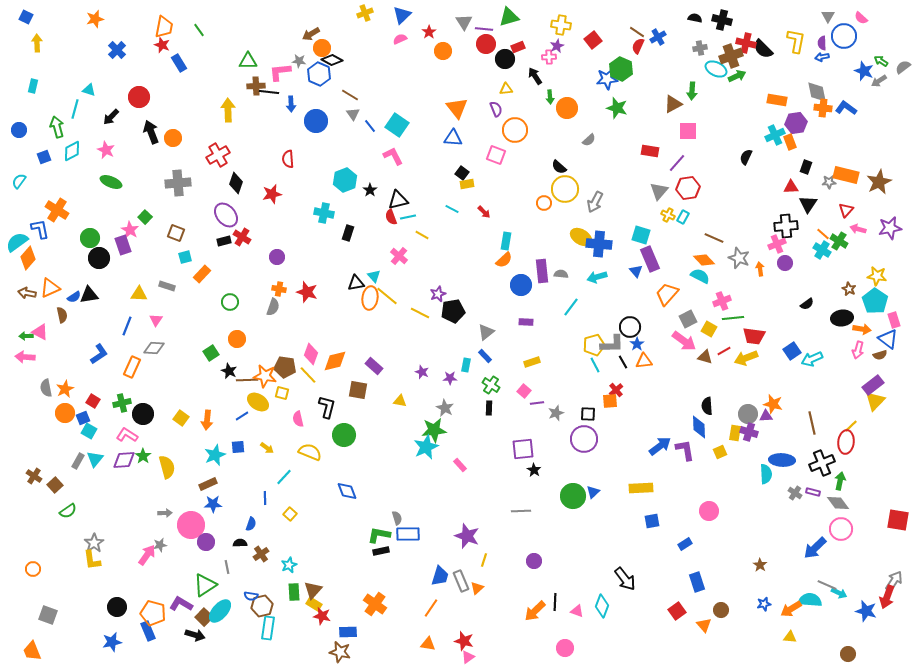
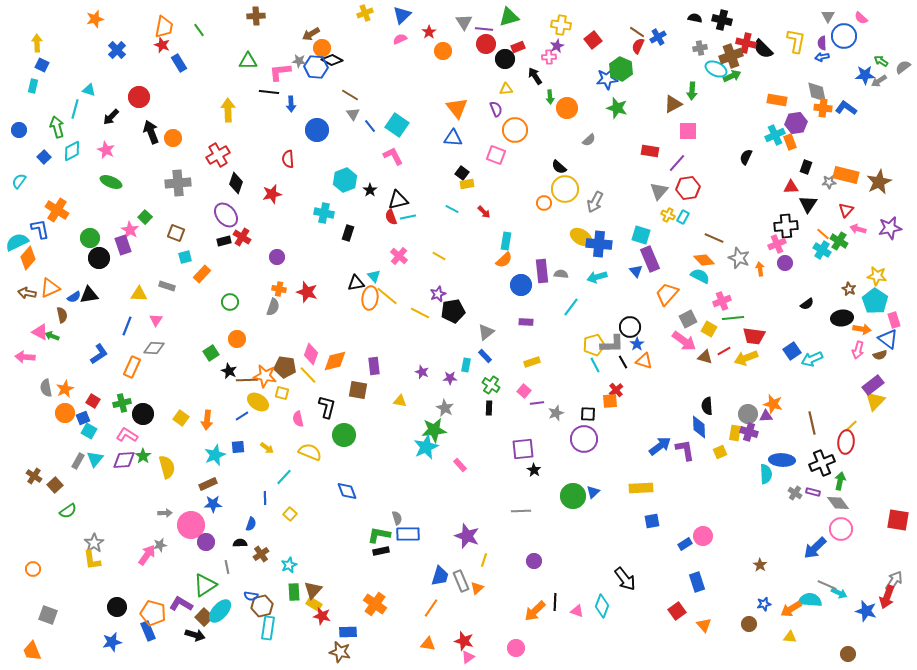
blue square at (26, 17): moved 16 px right, 48 px down
blue star at (864, 71): moved 1 px right, 4 px down; rotated 24 degrees counterclockwise
blue hexagon at (319, 74): moved 3 px left, 7 px up; rotated 20 degrees counterclockwise
green arrow at (737, 76): moved 5 px left
brown cross at (256, 86): moved 70 px up
blue circle at (316, 121): moved 1 px right, 9 px down
blue square at (44, 157): rotated 24 degrees counterclockwise
yellow line at (422, 235): moved 17 px right, 21 px down
cyan semicircle at (17, 242): rotated 10 degrees clockwise
green arrow at (26, 336): moved 26 px right; rotated 24 degrees clockwise
orange triangle at (644, 361): rotated 24 degrees clockwise
purple rectangle at (374, 366): rotated 42 degrees clockwise
pink circle at (709, 511): moved 6 px left, 25 px down
brown circle at (721, 610): moved 28 px right, 14 px down
pink circle at (565, 648): moved 49 px left
